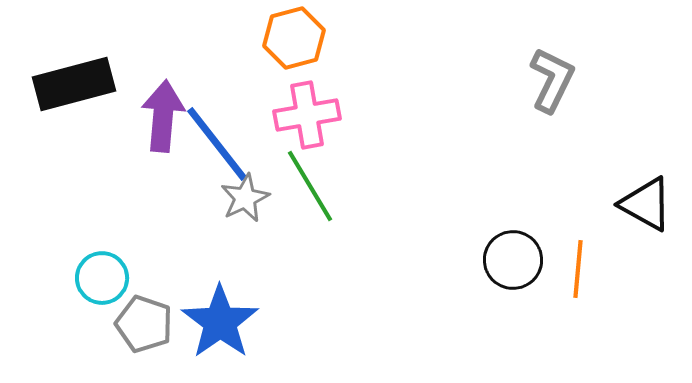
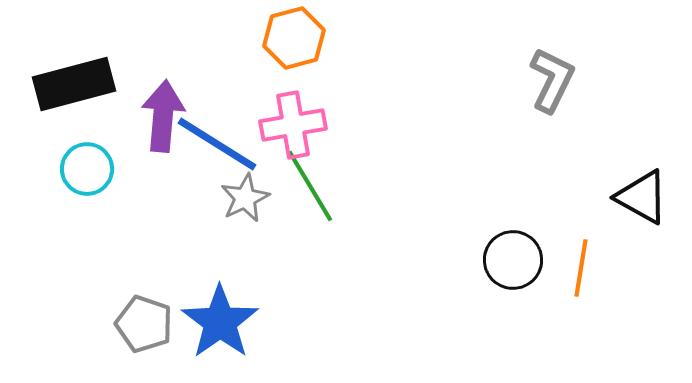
pink cross: moved 14 px left, 10 px down
blue line: rotated 20 degrees counterclockwise
black triangle: moved 4 px left, 7 px up
orange line: moved 3 px right, 1 px up; rotated 4 degrees clockwise
cyan circle: moved 15 px left, 109 px up
